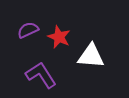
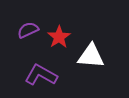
red star: rotated 15 degrees clockwise
purple L-shape: rotated 28 degrees counterclockwise
